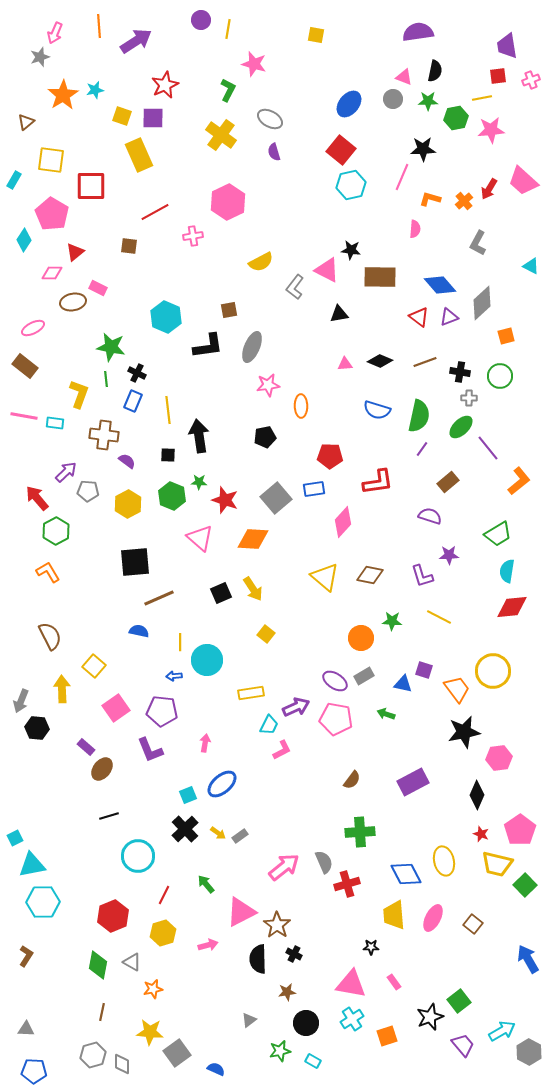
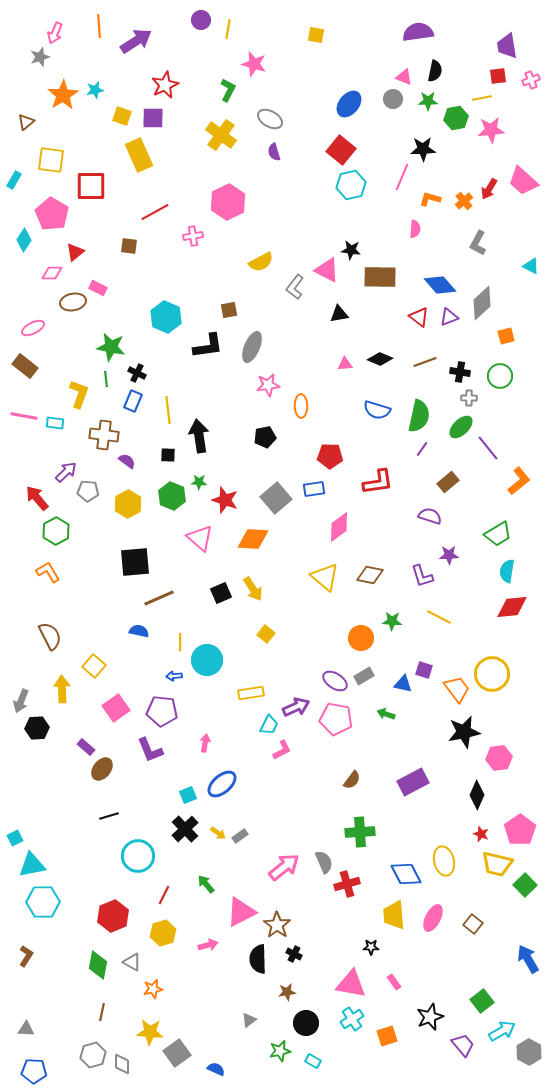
black diamond at (380, 361): moved 2 px up
pink diamond at (343, 522): moved 4 px left, 5 px down; rotated 12 degrees clockwise
yellow circle at (493, 671): moved 1 px left, 3 px down
black hexagon at (37, 728): rotated 10 degrees counterclockwise
green square at (459, 1001): moved 23 px right
